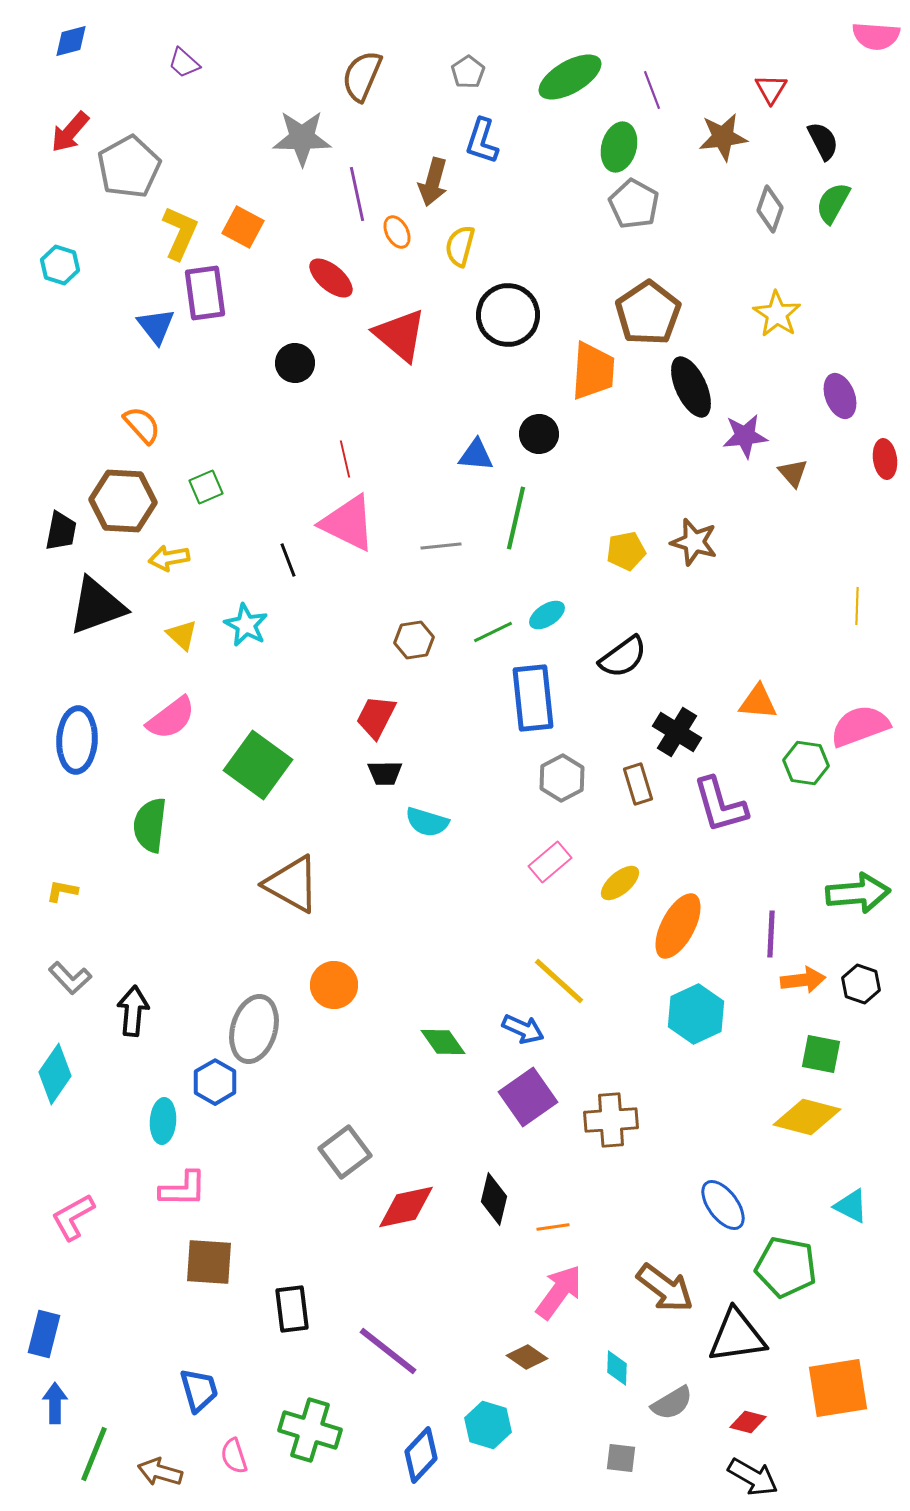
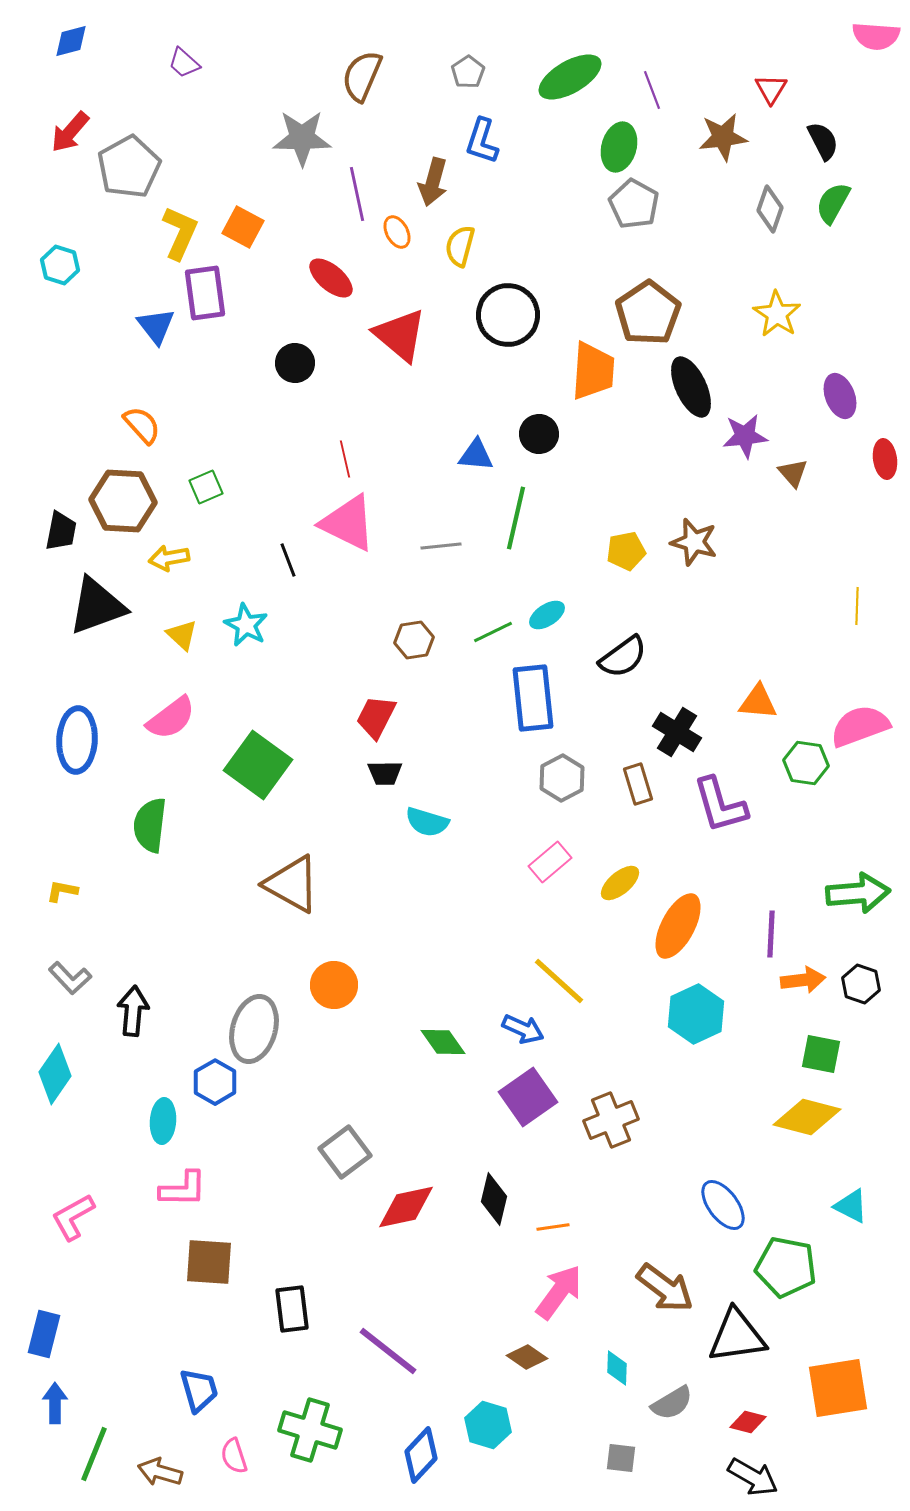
brown cross at (611, 1120): rotated 18 degrees counterclockwise
